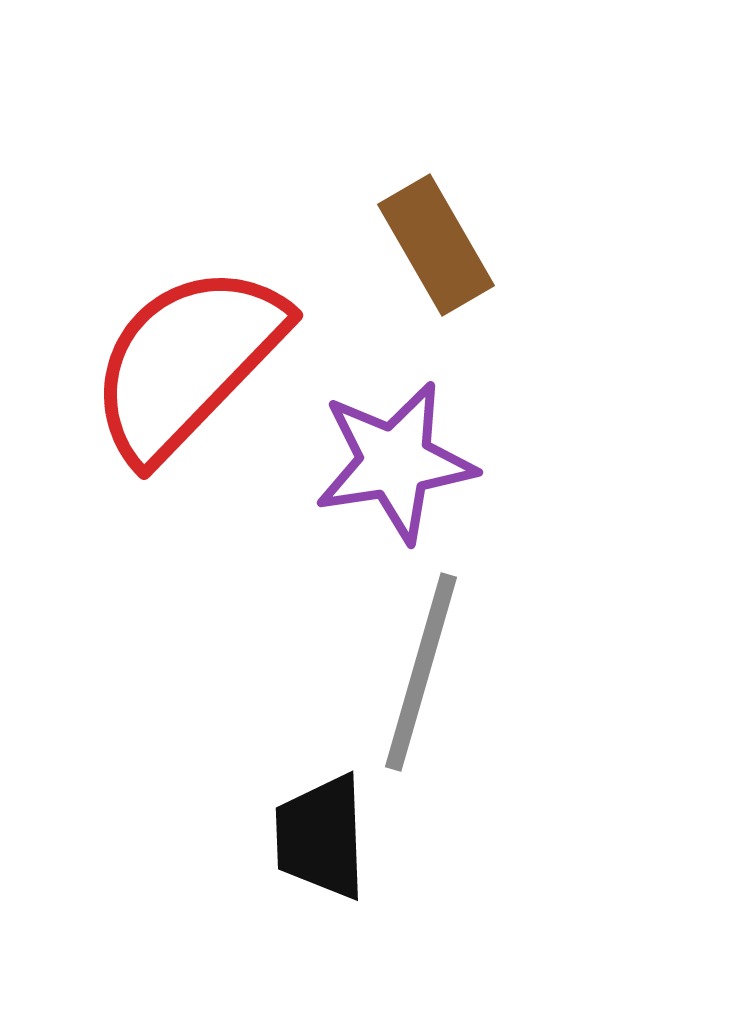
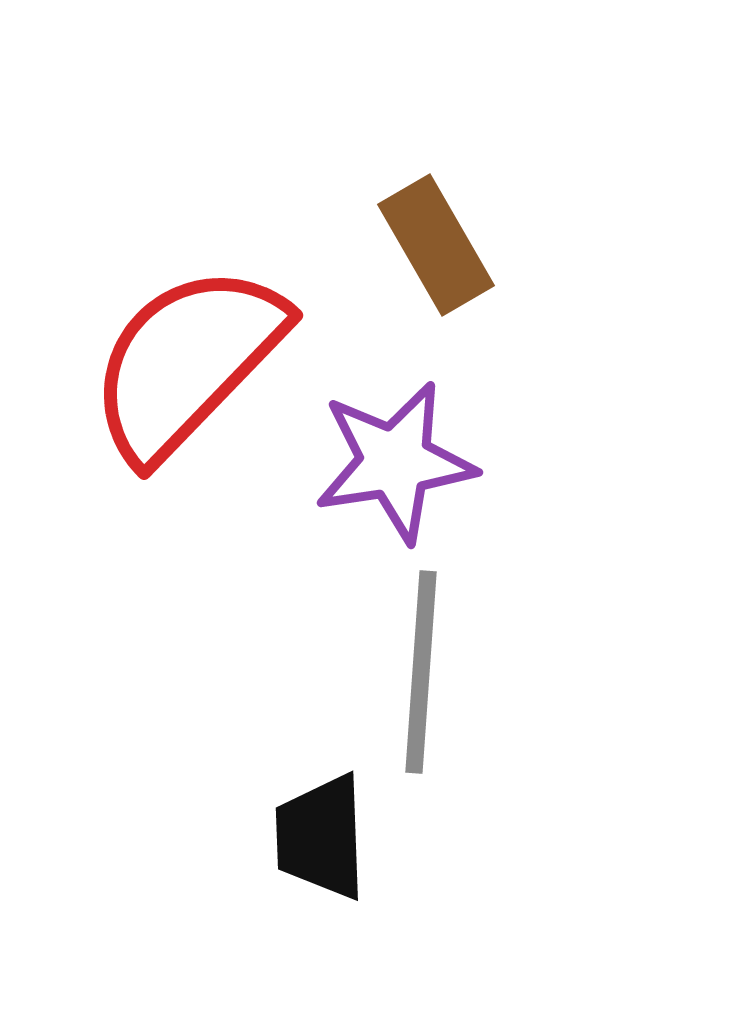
gray line: rotated 12 degrees counterclockwise
